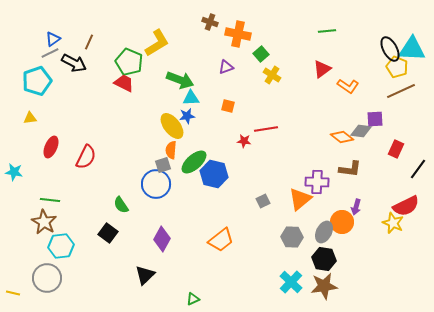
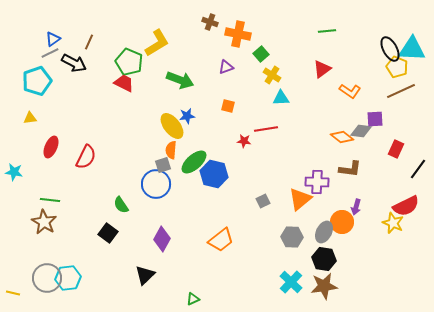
orange L-shape at (348, 86): moved 2 px right, 5 px down
cyan triangle at (191, 98): moved 90 px right
cyan hexagon at (61, 246): moved 7 px right, 32 px down
